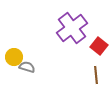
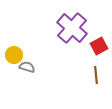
purple cross: rotated 12 degrees counterclockwise
red square: rotated 24 degrees clockwise
yellow circle: moved 2 px up
